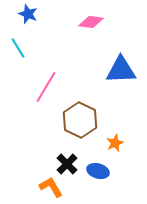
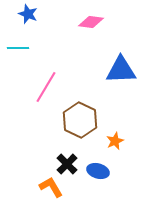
cyan line: rotated 60 degrees counterclockwise
orange star: moved 2 px up
